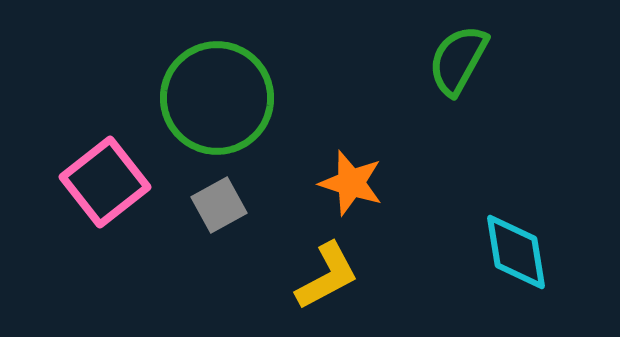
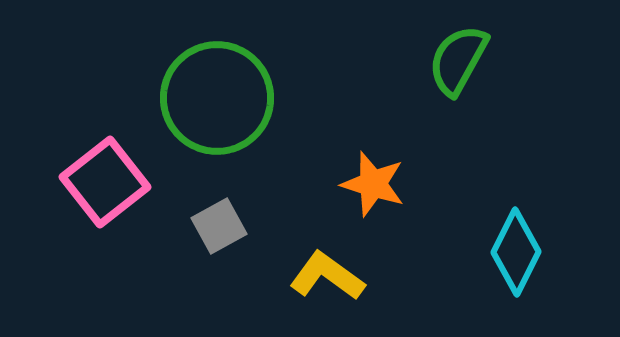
orange star: moved 22 px right, 1 px down
gray square: moved 21 px down
cyan diamond: rotated 36 degrees clockwise
yellow L-shape: rotated 116 degrees counterclockwise
